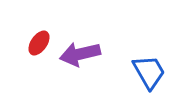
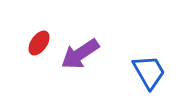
purple arrow: rotated 21 degrees counterclockwise
